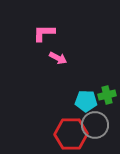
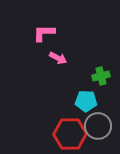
green cross: moved 6 px left, 19 px up
gray circle: moved 3 px right, 1 px down
red hexagon: moved 1 px left
